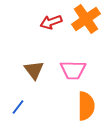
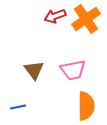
red arrow: moved 4 px right, 6 px up
pink trapezoid: rotated 12 degrees counterclockwise
blue line: rotated 42 degrees clockwise
